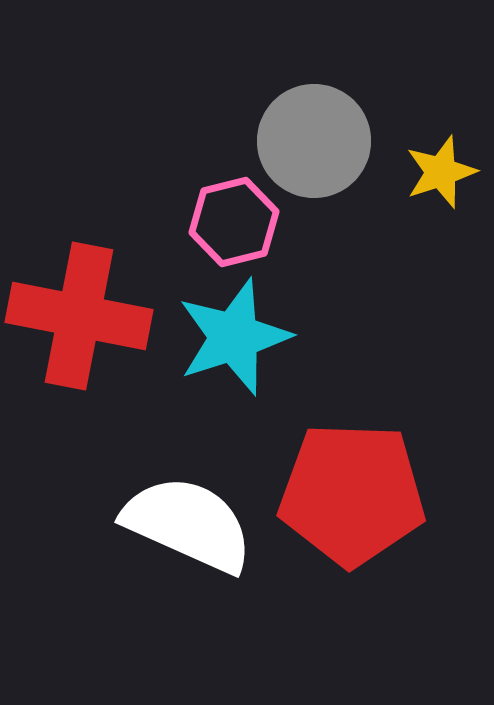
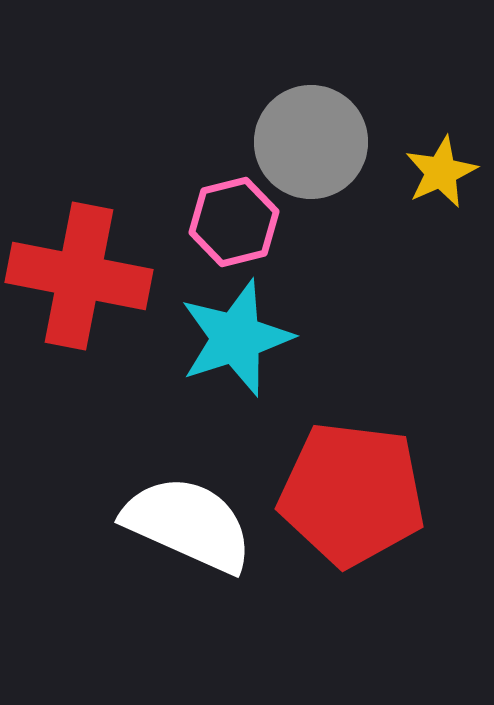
gray circle: moved 3 px left, 1 px down
yellow star: rotated 6 degrees counterclockwise
red cross: moved 40 px up
cyan star: moved 2 px right, 1 px down
red pentagon: rotated 5 degrees clockwise
